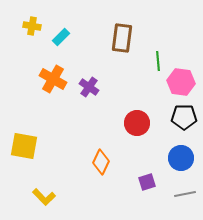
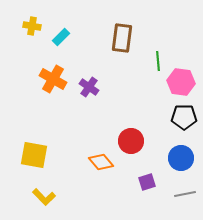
red circle: moved 6 px left, 18 px down
yellow square: moved 10 px right, 9 px down
orange diamond: rotated 65 degrees counterclockwise
